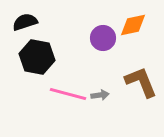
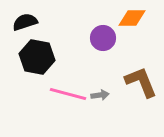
orange diamond: moved 1 px left, 7 px up; rotated 12 degrees clockwise
